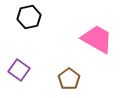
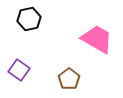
black hexagon: moved 2 px down
